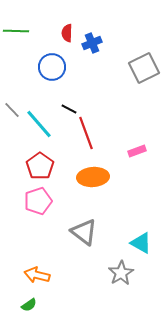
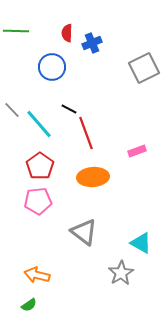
pink pentagon: rotated 12 degrees clockwise
